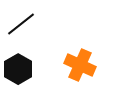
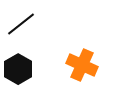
orange cross: moved 2 px right
